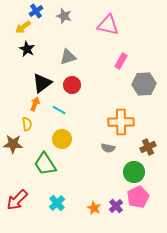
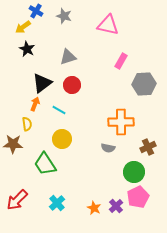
blue cross: rotated 24 degrees counterclockwise
